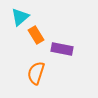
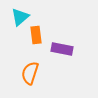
orange rectangle: rotated 24 degrees clockwise
orange semicircle: moved 6 px left
